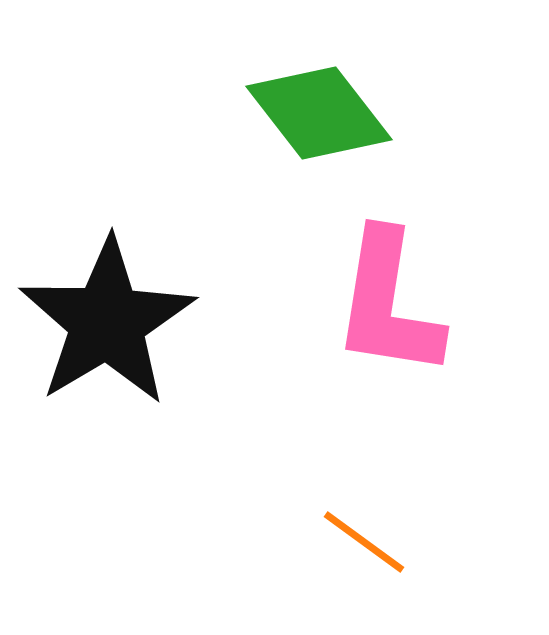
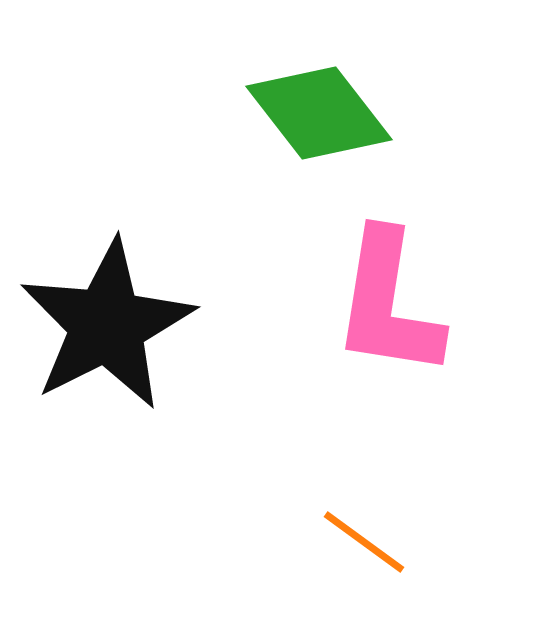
black star: moved 3 px down; rotated 4 degrees clockwise
